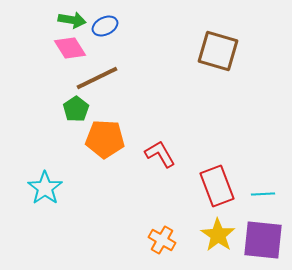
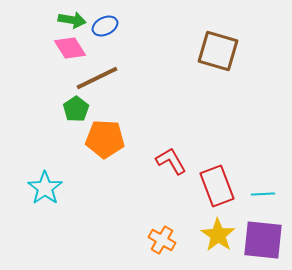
red L-shape: moved 11 px right, 7 px down
